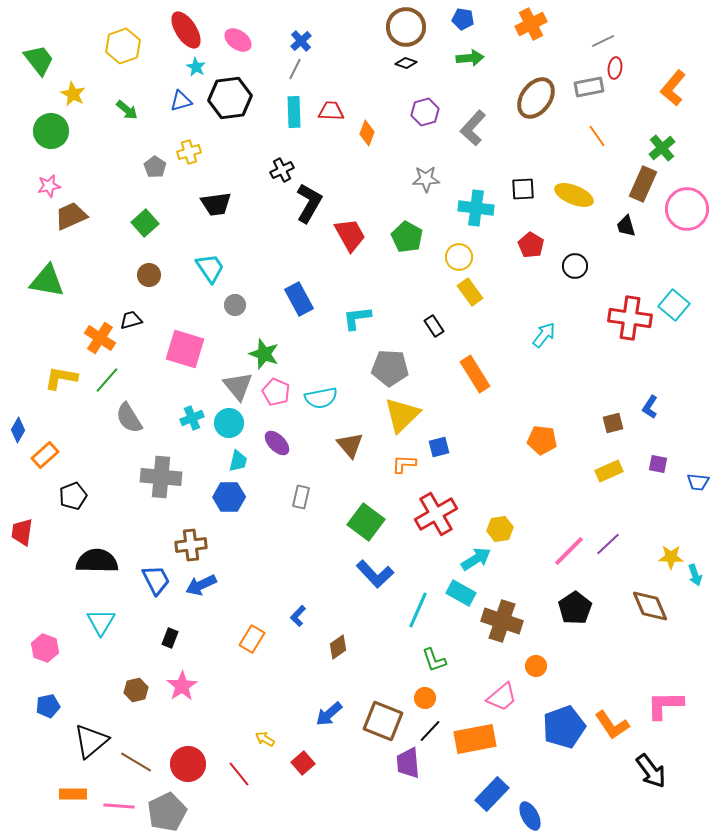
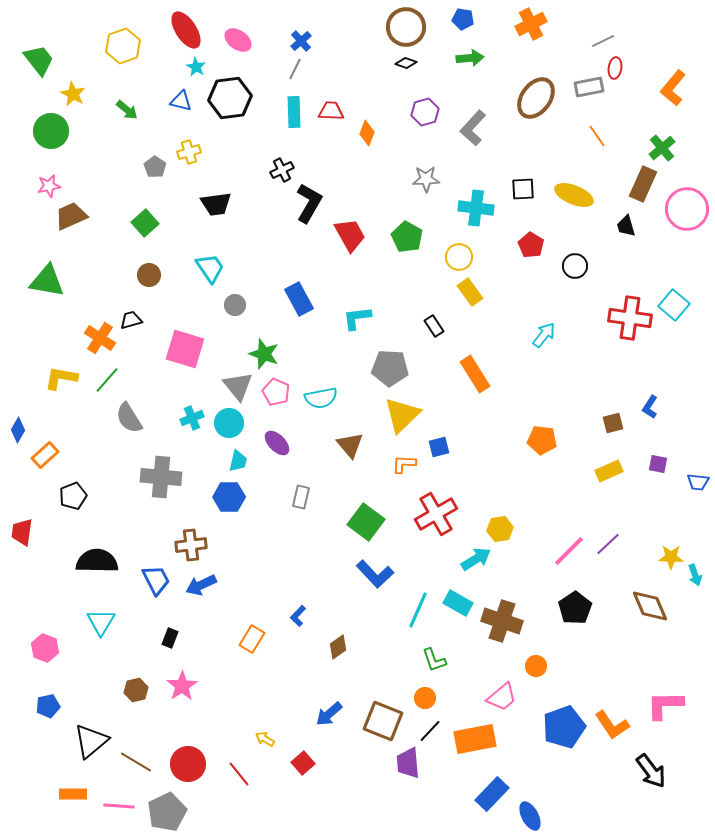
blue triangle at (181, 101): rotated 30 degrees clockwise
cyan rectangle at (461, 593): moved 3 px left, 10 px down
